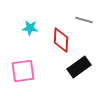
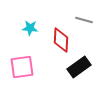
pink square: moved 1 px left, 4 px up
